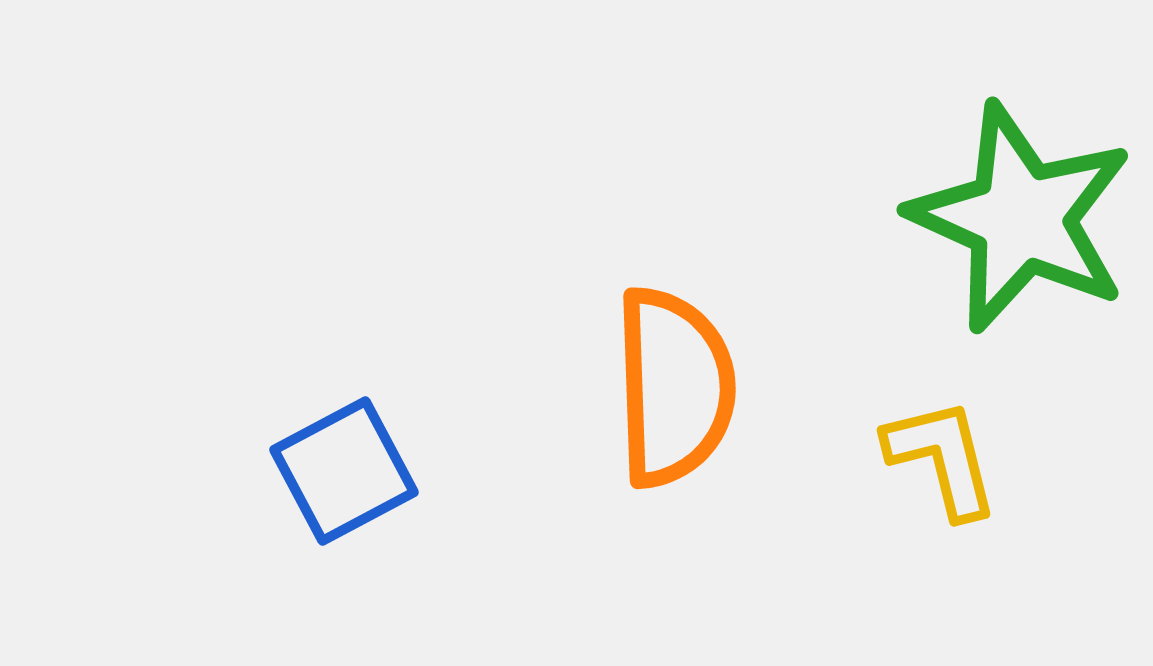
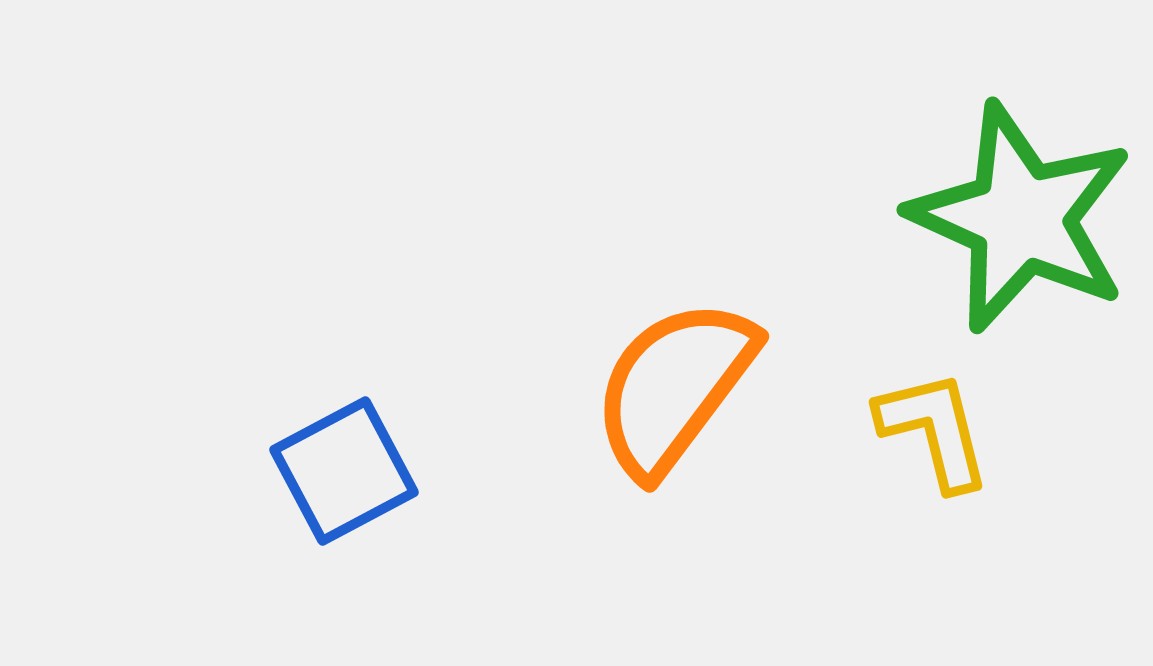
orange semicircle: rotated 141 degrees counterclockwise
yellow L-shape: moved 8 px left, 28 px up
